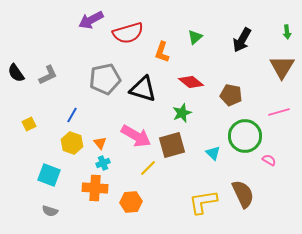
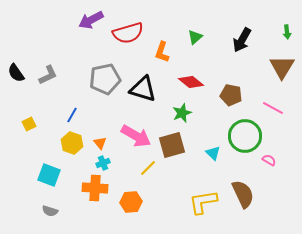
pink line: moved 6 px left, 4 px up; rotated 45 degrees clockwise
